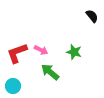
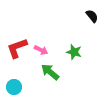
red L-shape: moved 5 px up
cyan circle: moved 1 px right, 1 px down
